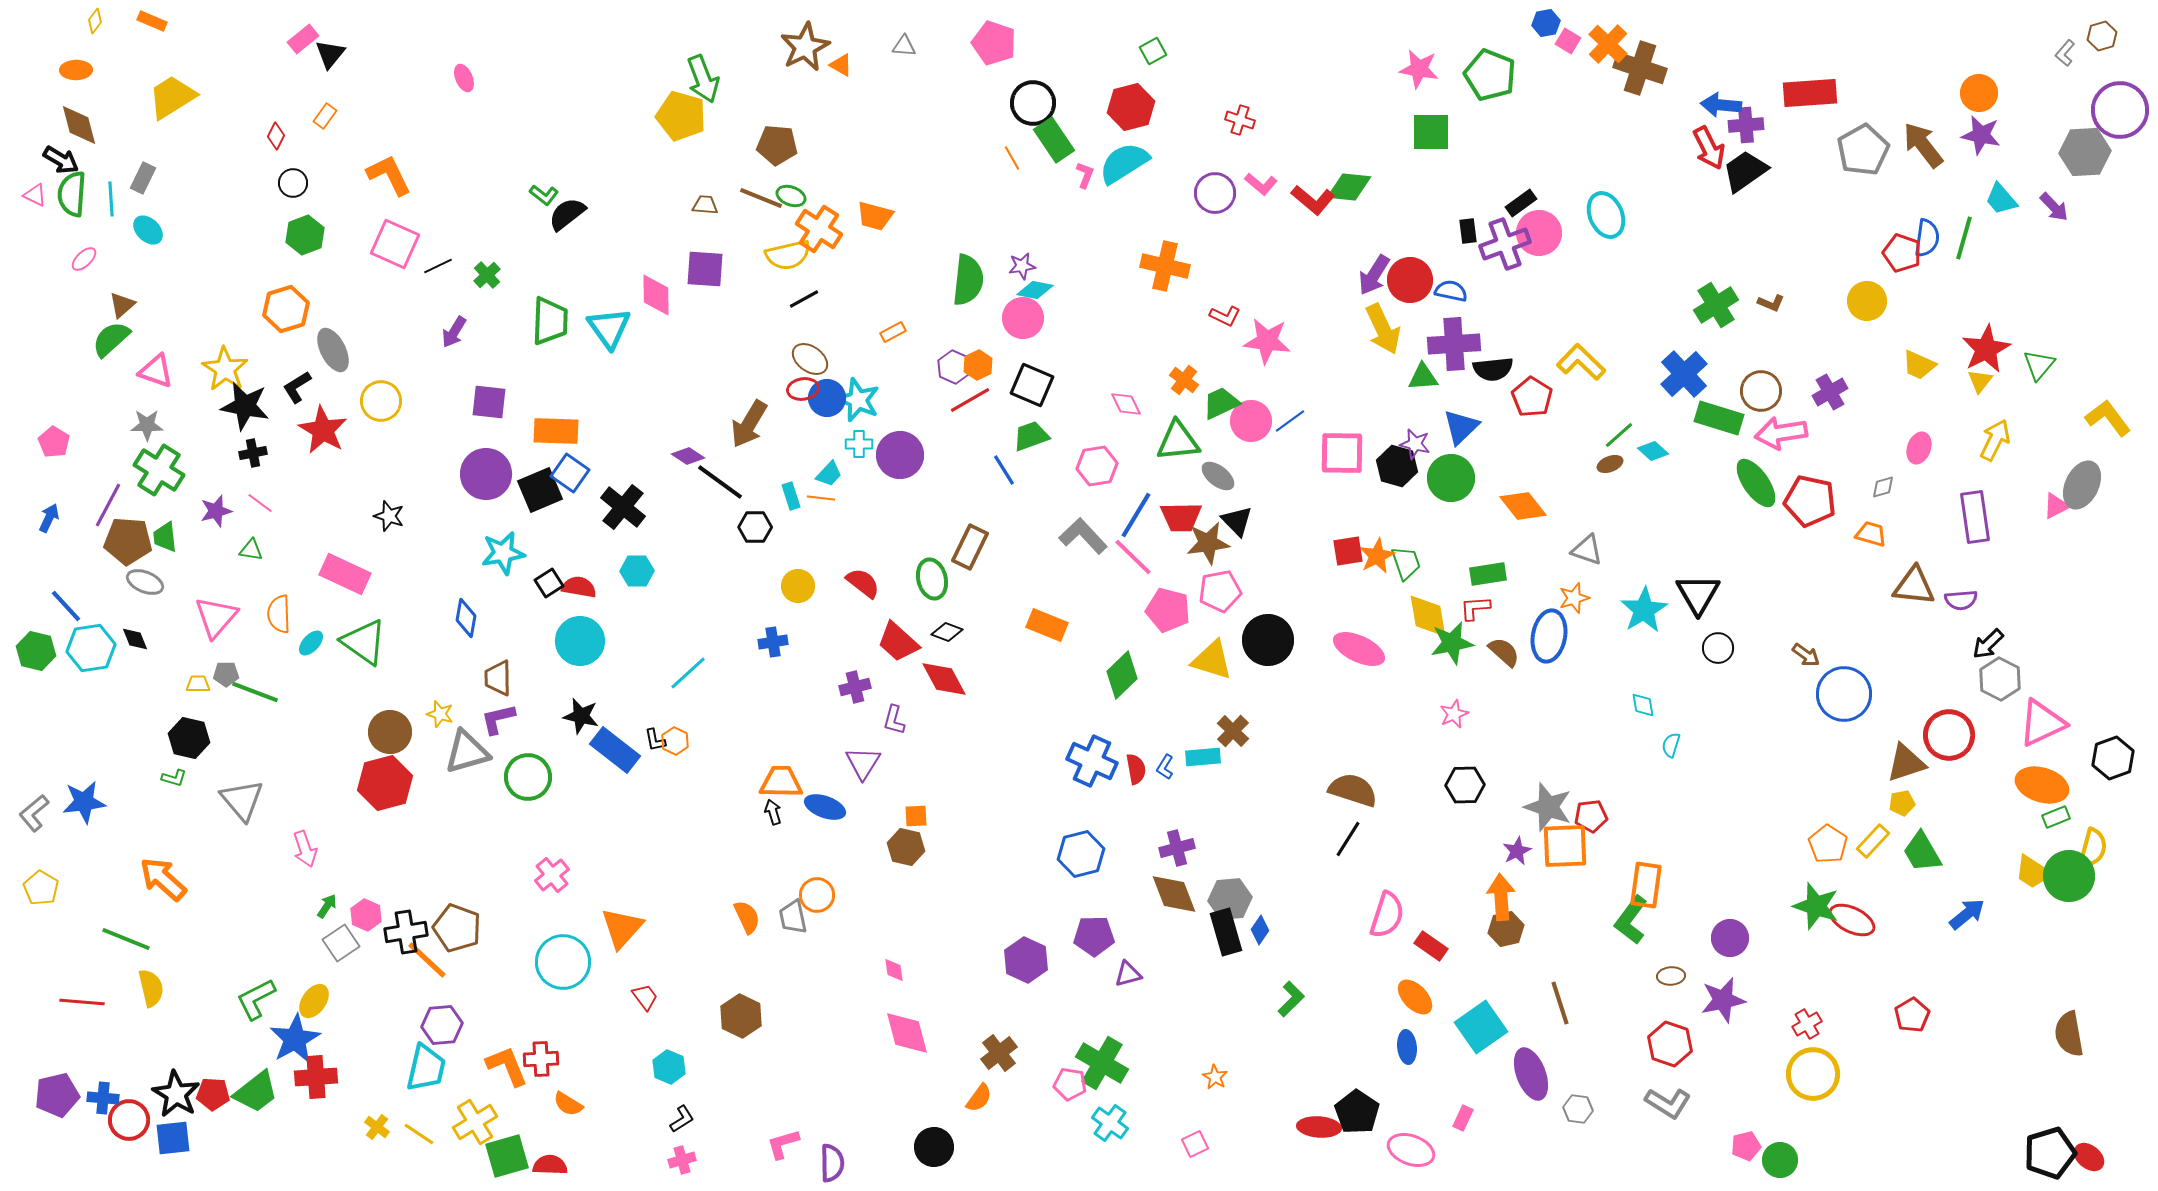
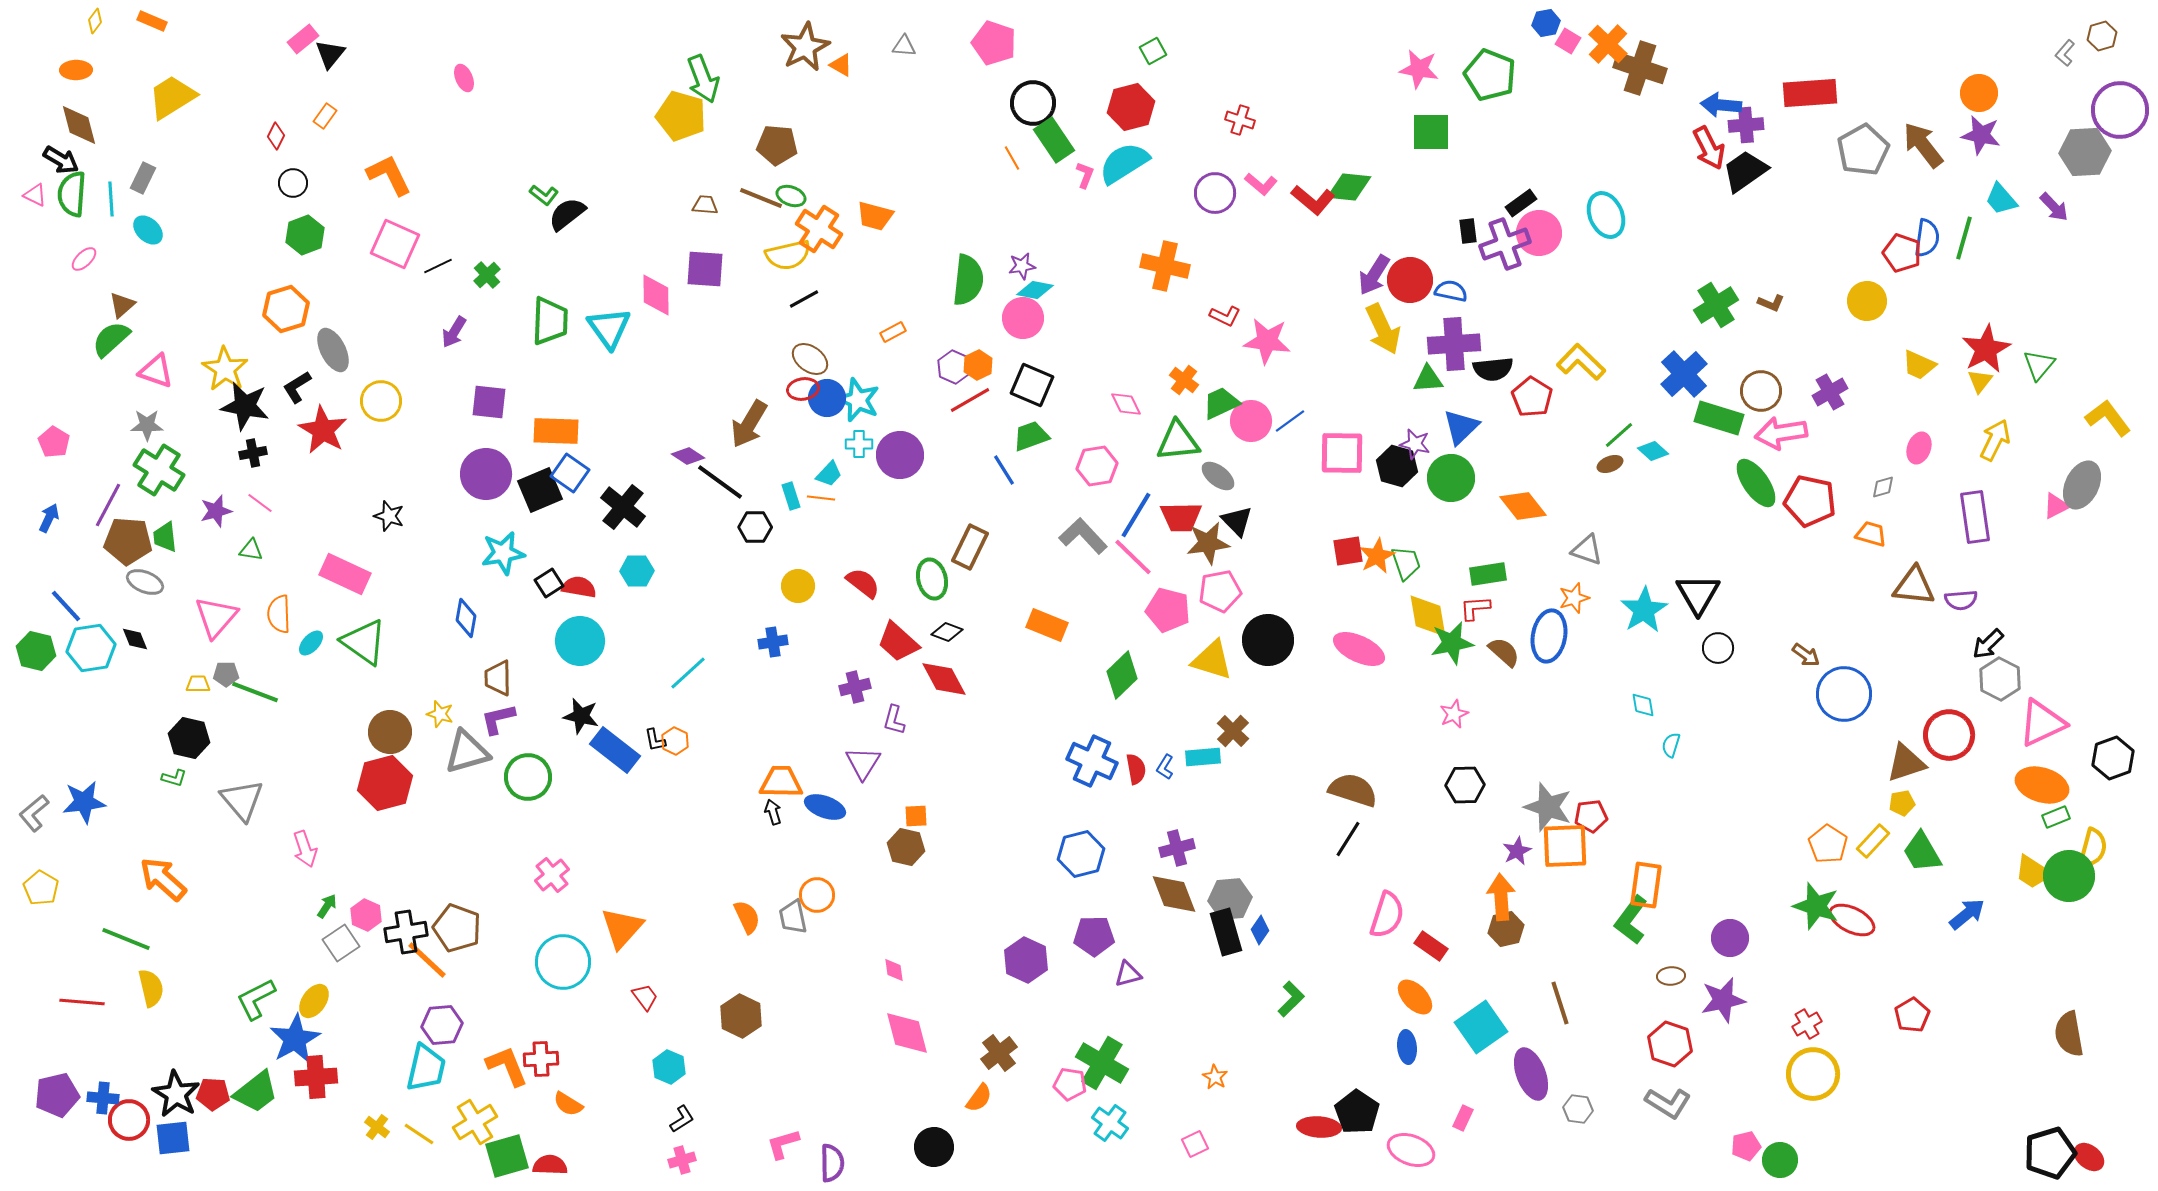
green triangle at (1423, 377): moved 5 px right, 2 px down
